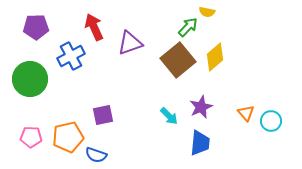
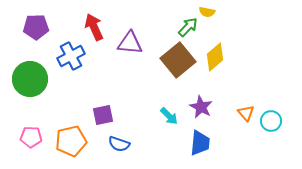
purple triangle: rotated 24 degrees clockwise
purple star: rotated 20 degrees counterclockwise
orange pentagon: moved 3 px right, 4 px down
blue semicircle: moved 23 px right, 11 px up
